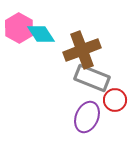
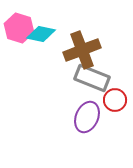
pink hexagon: rotated 12 degrees counterclockwise
cyan diamond: rotated 44 degrees counterclockwise
